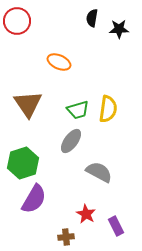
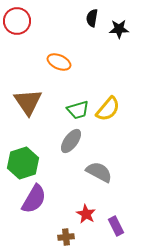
brown triangle: moved 2 px up
yellow semicircle: rotated 32 degrees clockwise
